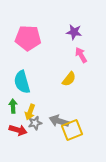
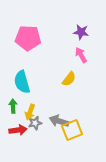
purple star: moved 7 px right
red arrow: rotated 24 degrees counterclockwise
